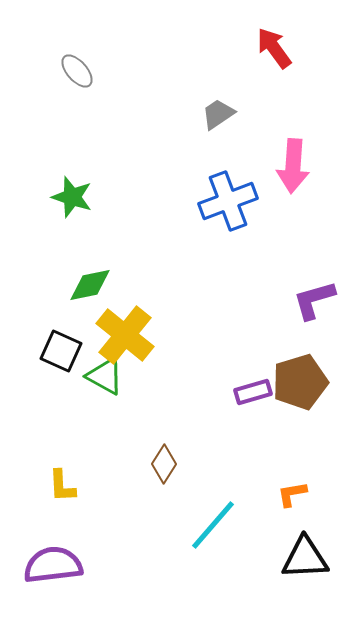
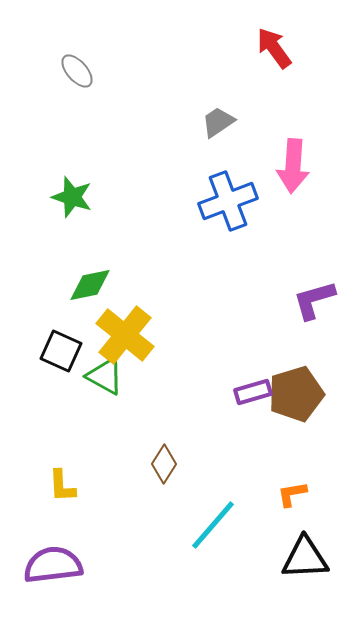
gray trapezoid: moved 8 px down
brown pentagon: moved 4 px left, 12 px down
